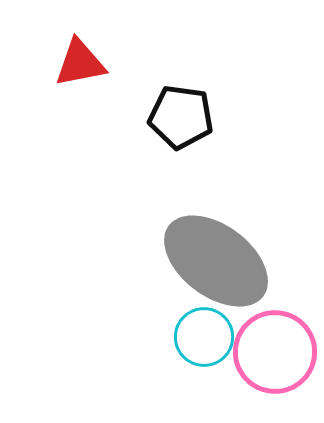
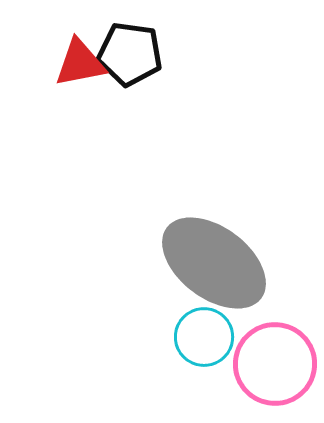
black pentagon: moved 51 px left, 63 px up
gray ellipse: moved 2 px left, 2 px down
pink circle: moved 12 px down
